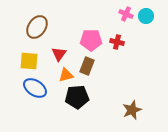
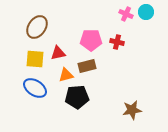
cyan circle: moved 4 px up
red triangle: moved 1 px left, 1 px up; rotated 42 degrees clockwise
yellow square: moved 6 px right, 2 px up
brown rectangle: rotated 54 degrees clockwise
brown star: rotated 12 degrees clockwise
